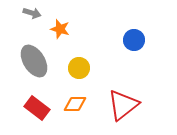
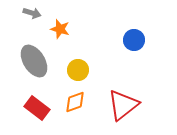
yellow circle: moved 1 px left, 2 px down
orange diamond: moved 2 px up; rotated 20 degrees counterclockwise
